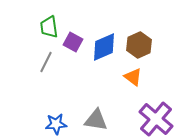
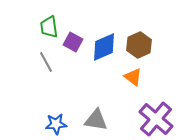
gray line: rotated 55 degrees counterclockwise
